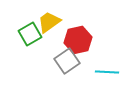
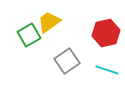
green square: moved 1 px left, 1 px down
red hexagon: moved 28 px right, 7 px up
cyan line: moved 2 px up; rotated 15 degrees clockwise
